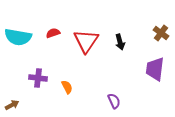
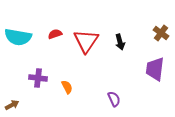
red semicircle: moved 2 px right, 1 px down
purple semicircle: moved 2 px up
